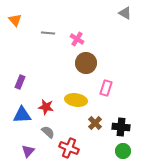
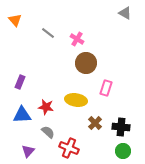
gray line: rotated 32 degrees clockwise
